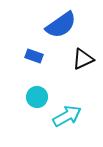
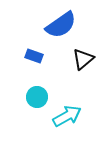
black triangle: rotated 15 degrees counterclockwise
